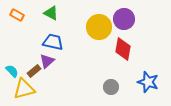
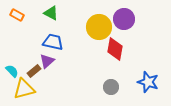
red diamond: moved 8 px left
